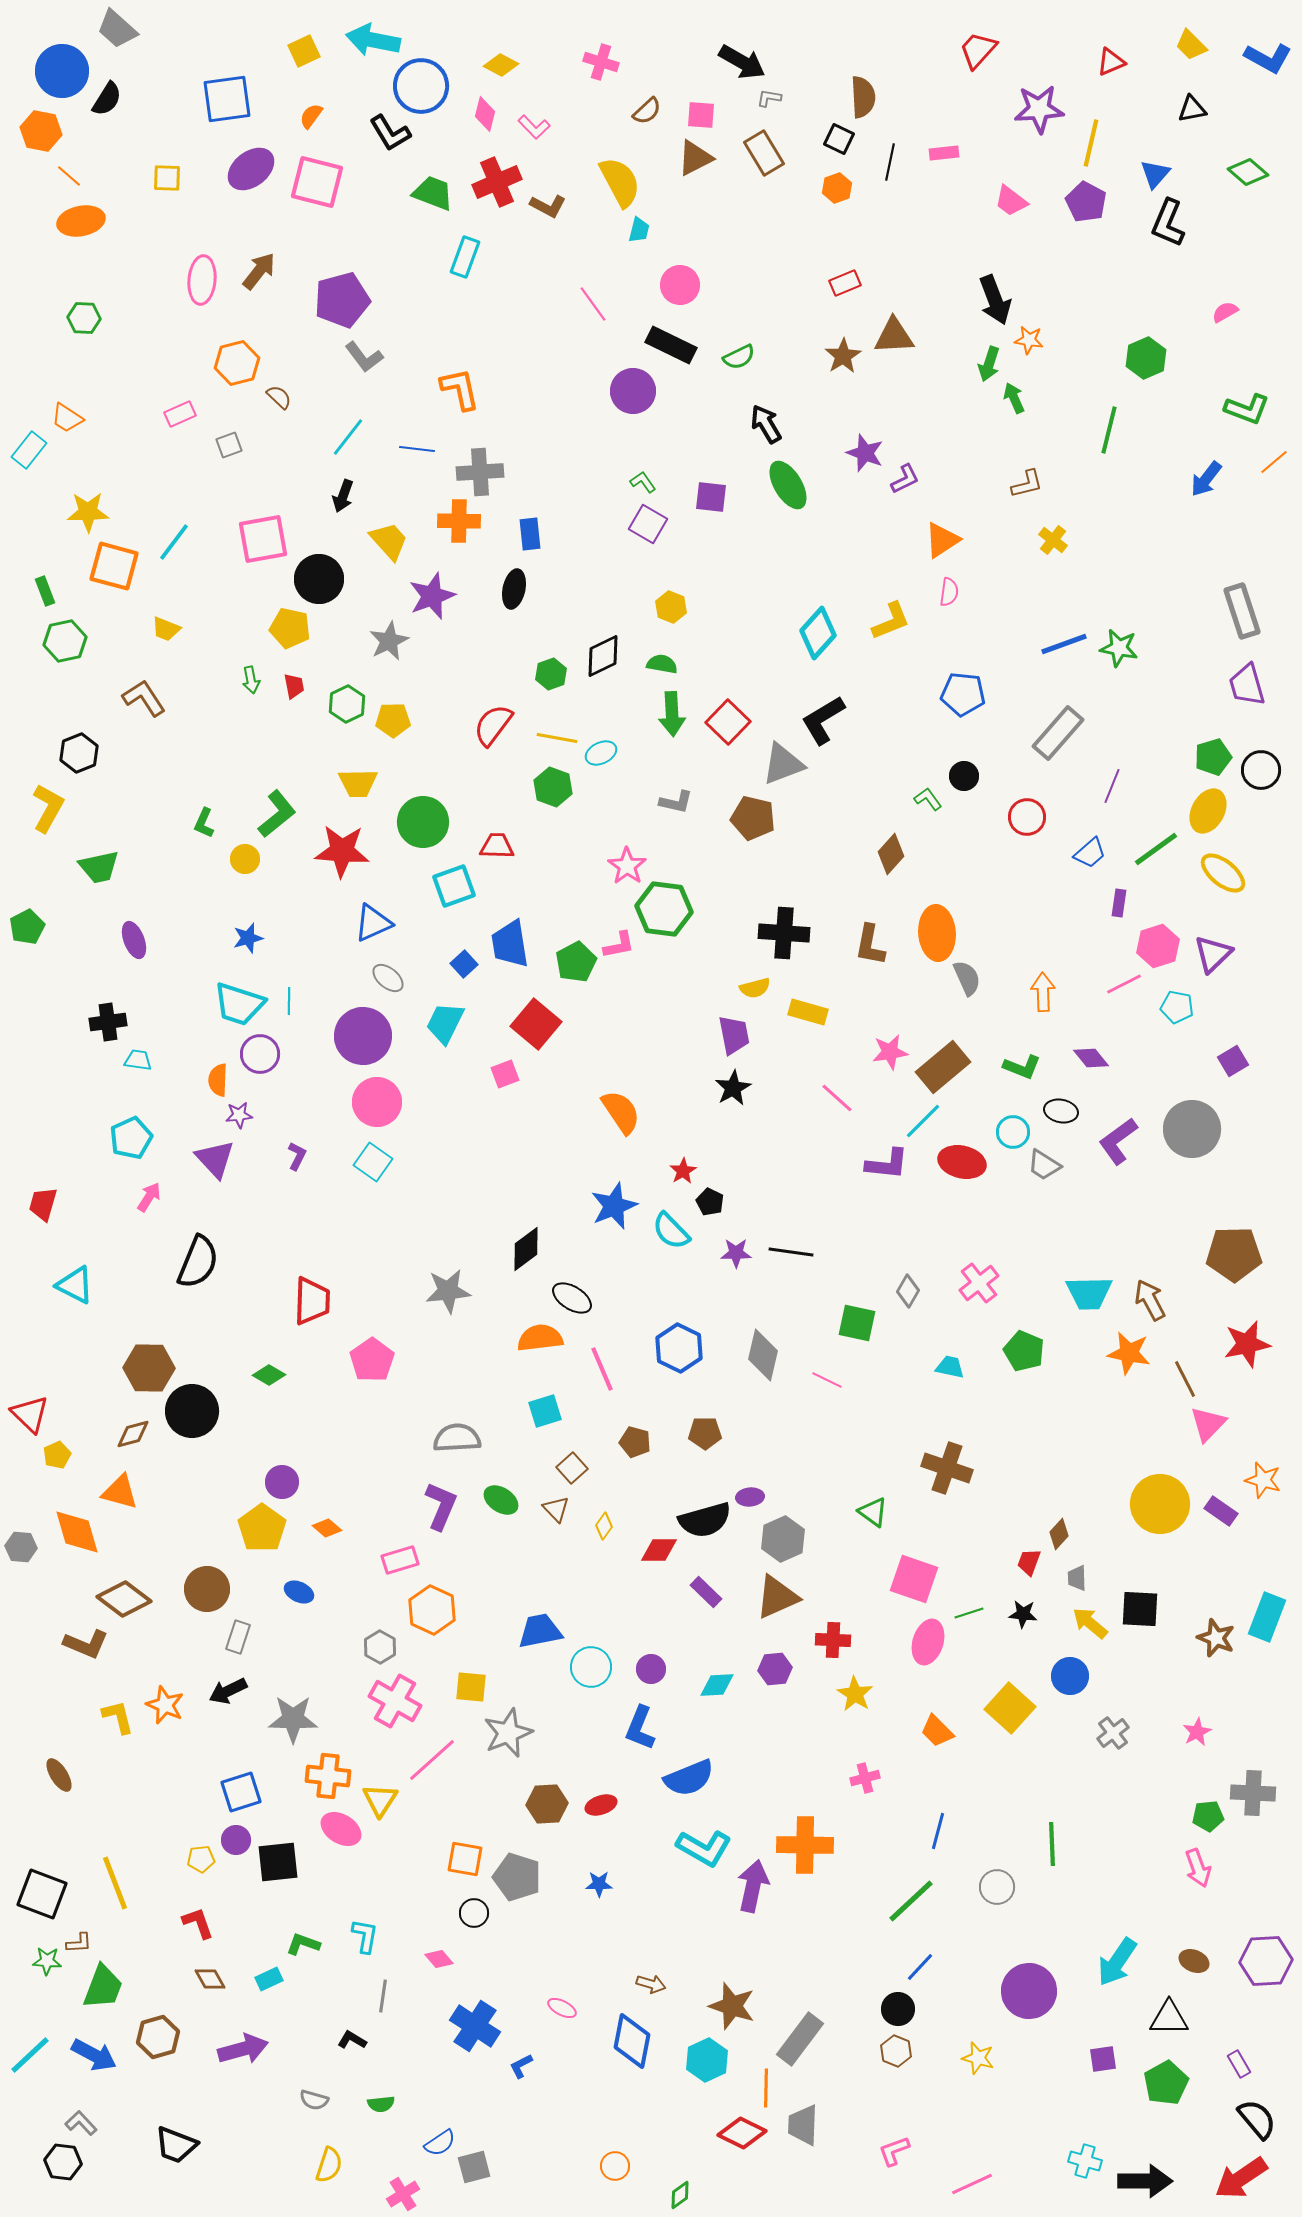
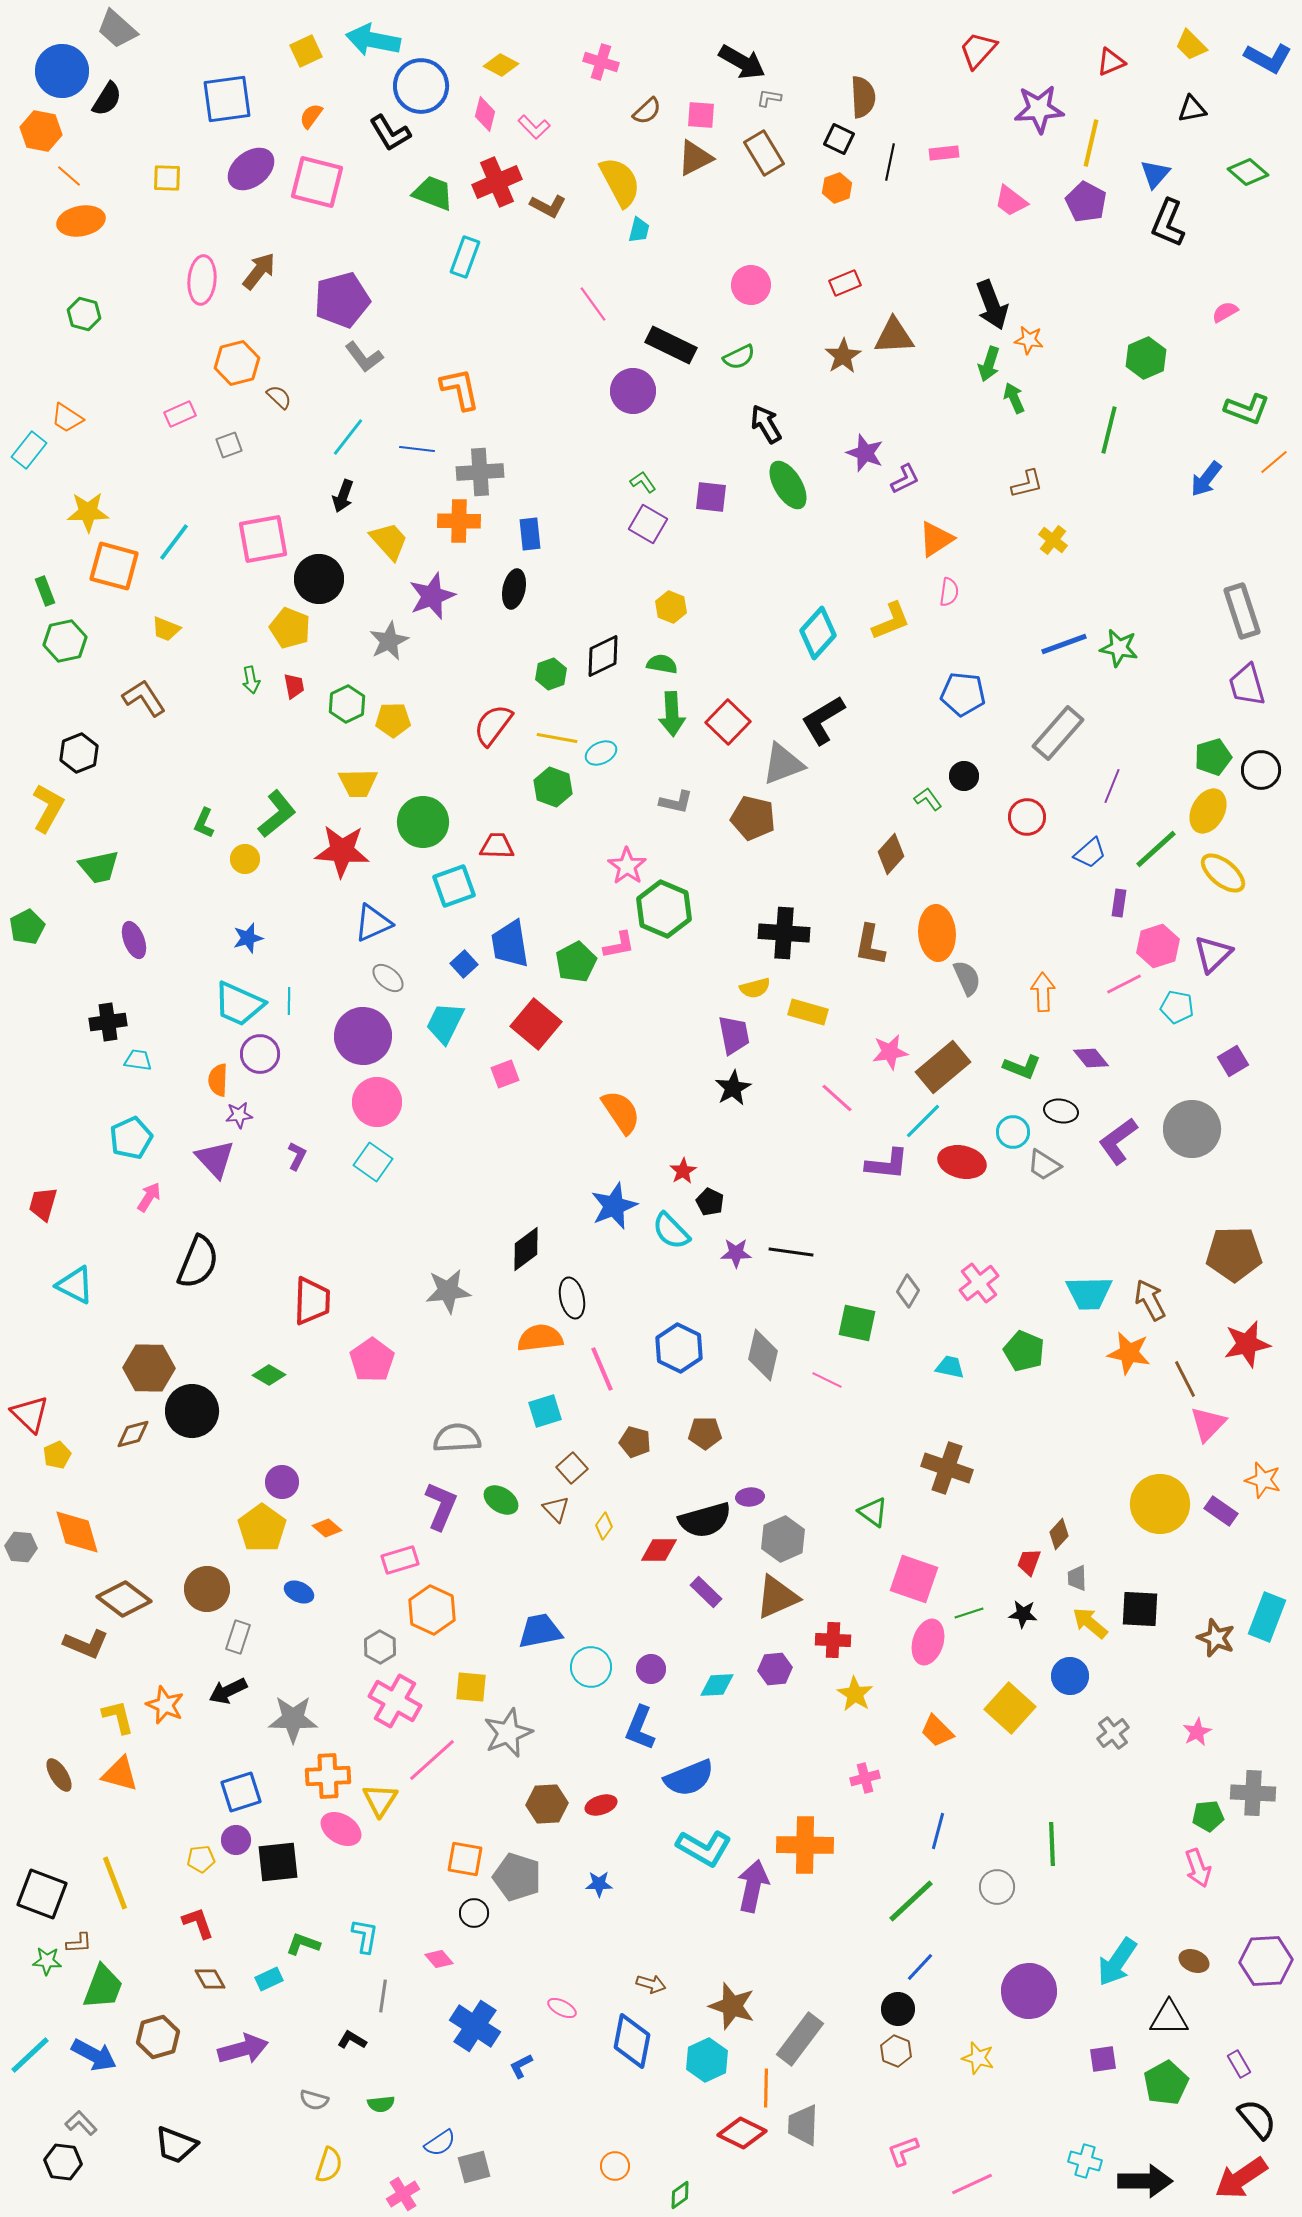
yellow square at (304, 51): moved 2 px right
pink circle at (680, 285): moved 71 px right
black arrow at (995, 300): moved 3 px left, 5 px down
green hexagon at (84, 318): moved 4 px up; rotated 12 degrees clockwise
orange triangle at (942, 540): moved 6 px left, 1 px up
yellow pentagon at (290, 628): rotated 9 degrees clockwise
green line at (1156, 849): rotated 6 degrees counterclockwise
green hexagon at (664, 909): rotated 16 degrees clockwise
cyan trapezoid at (239, 1004): rotated 6 degrees clockwise
black ellipse at (572, 1298): rotated 45 degrees clockwise
orange triangle at (120, 1492): moved 282 px down
orange cross at (328, 1776): rotated 9 degrees counterclockwise
pink L-shape at (894, 2151): moved 9 px right
